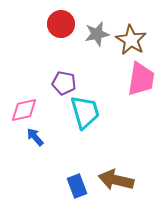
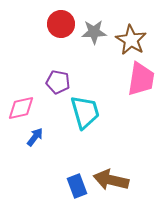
gray star: moved 3 px left, 2 px up; rotated 10 degrees clockwise
purple pentagon: moved 6 px left, 1 px up
pink diamond: moved 3 px left, 2 px up
blue arrow: rotated 78 degrees clockwise
brown arrow: moved 5 px left
